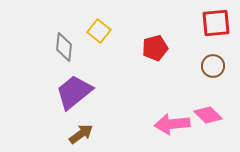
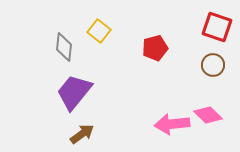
red square: moved 1 px right, 4 px down; rotated 24 degrees clockwise
brown circle: moved 1 px up
purple trapezoid: rotated 12 degrees counterclockwise
brown arrow: moved 1 px right
